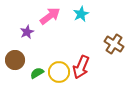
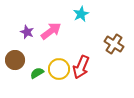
pink arrow: moved 1 px right, 15 px down
purple star: rotated 24 degrees counterclockwise
yellow circle: moved 3 px up
